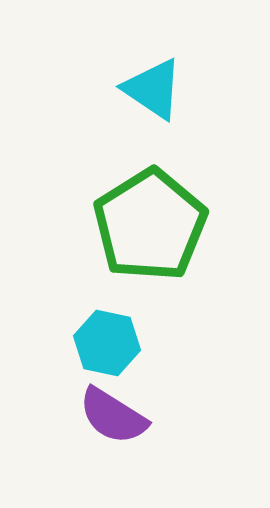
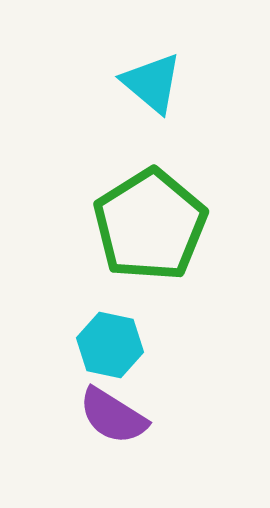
cyan triangle: moved 1 px left, 6 px up; rotated 6 degrees clockwise
cyan hexagon: moved 3 px right, 2 px down
